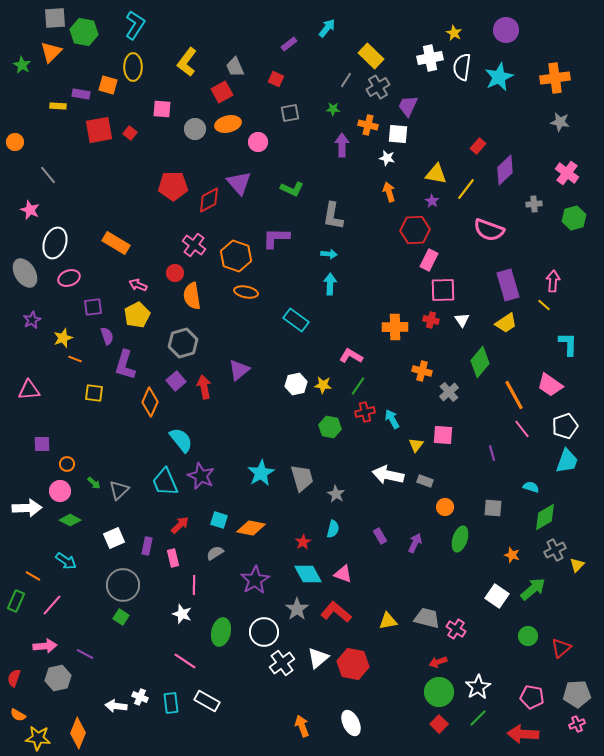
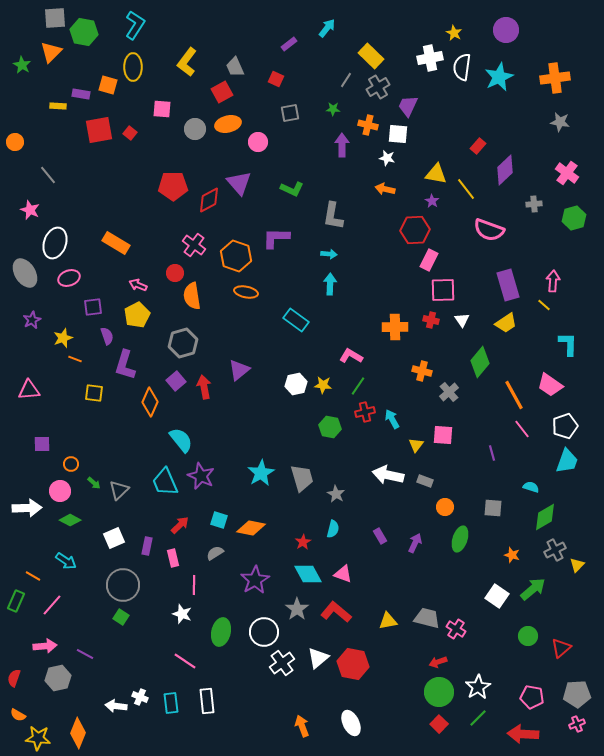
yellow line at (466, 189): rotated 75 degrees counterclockwise
orange arrow at (389, 192): moved 4 px left, 3 px up; rotated 60 degrees counterclockwise
orange circle at (67, 464): moved 4 px right
white rectangle at (207, 701): rotated 55 degrees clockwise
